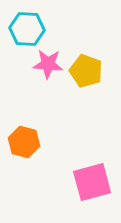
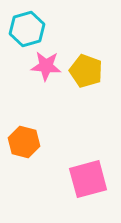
cyan hexagon: rotated 20 degrees counterclockwise
pink star: moved 2 px left, 2 px down
pink square: moved 4 px left, 3 px up
